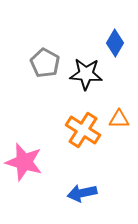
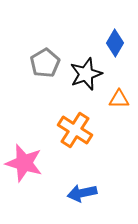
gray pentagon: rotated 12 degrees clockwise
black star: rotated 24 degrees counterclockwise
orange triangle: moved 20 px up
orange cross: moved 8 px left
pink star: moved 1 px down
